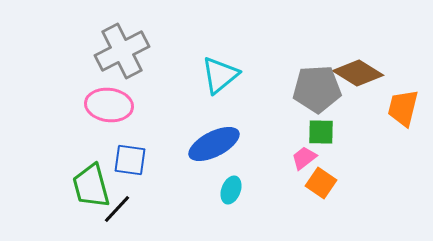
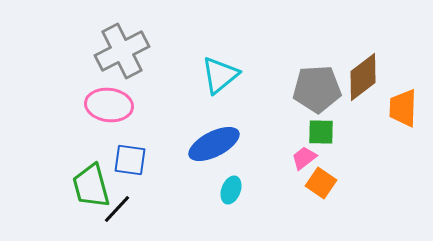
brown diamond: moved 5 px right, 4 px down; rotated 69 degrees counterclockwise
orange trapezoid: rotated 12 degrees counterclockwise
